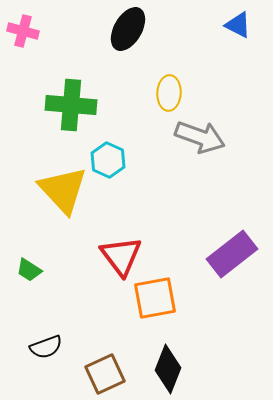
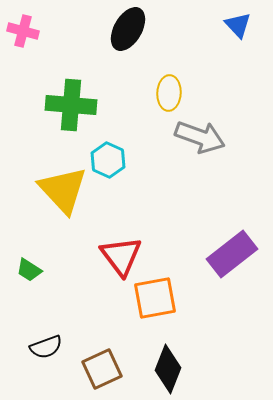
blue triangle: rotated 20 degrees clockwise
brown square: moved 3 px left, 5 px up
